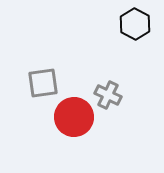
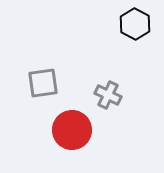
red circle: moved 2 px left, 13 px down
